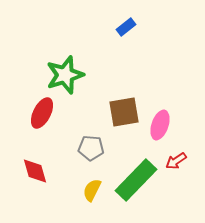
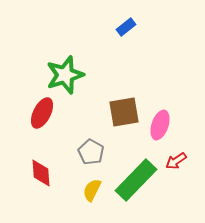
gray pentagon: moved 4 px down; rotated 25 degrees clockwise
red diamond: moved 6 px right, 2 px down; rotated 12 degrees clockwise
